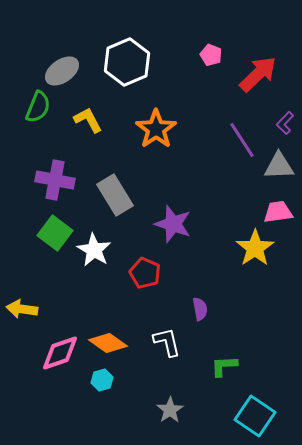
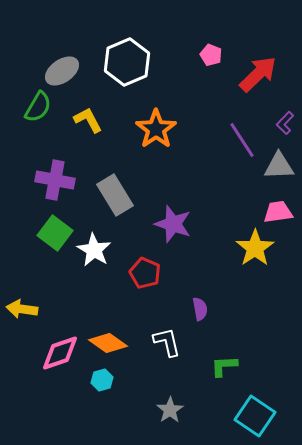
green semicircle: rotated 8 degrees clockwise
